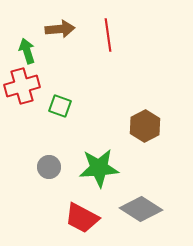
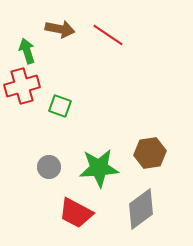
brown arrow: rotated 16 degrees clockwise
red line: rotated 48 degrees counterclockwise
brown hexagon: moved 5 px right, 27 px down; rotated 20 degrees clockwise
gray diamond: rotated 69 degrees counterclockwise
red trapezoid: moved 6 px left, 5 px up
